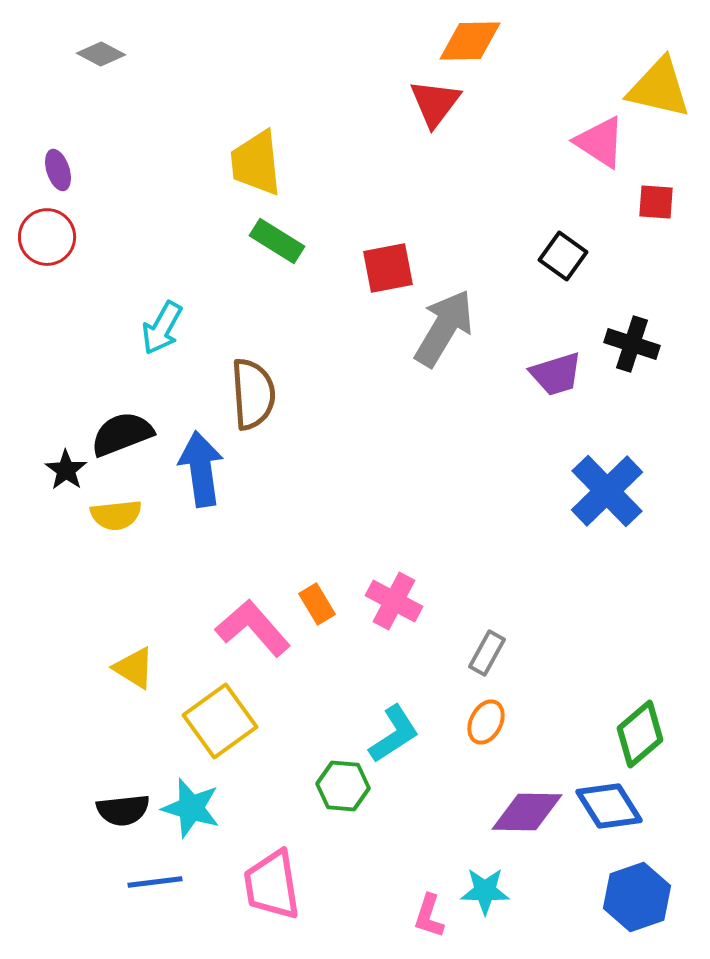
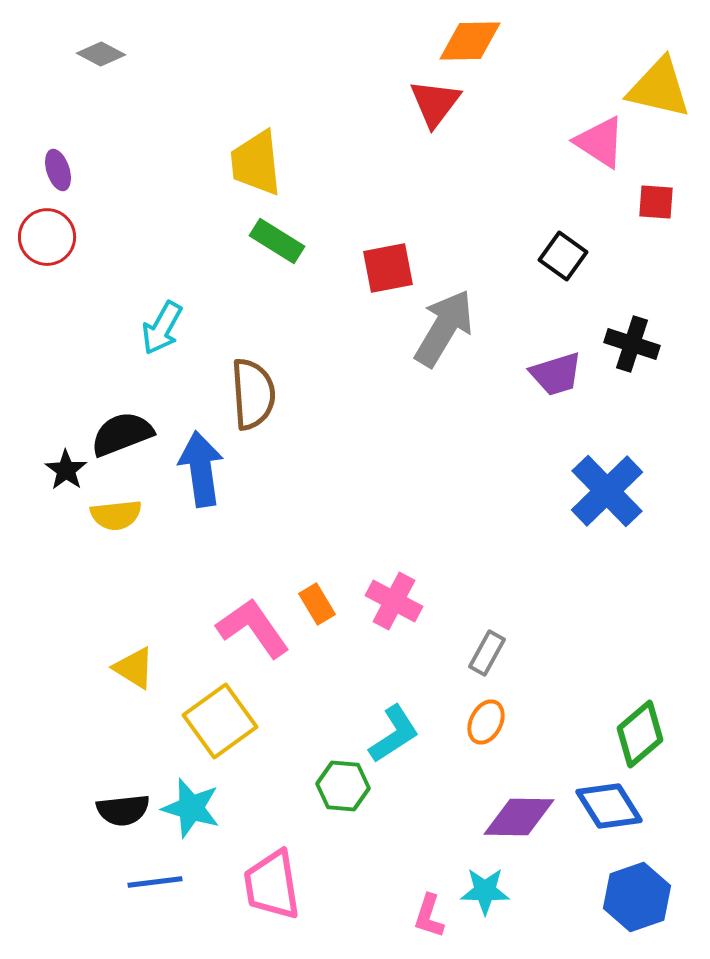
pink L-shape at (253, 628): rotated 6 degrees clockwise
purple diamond at (527, 812): moved 8 px left, 5 px down
